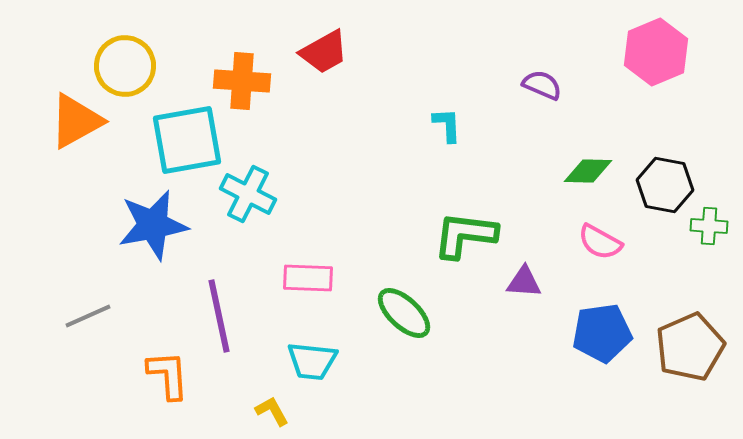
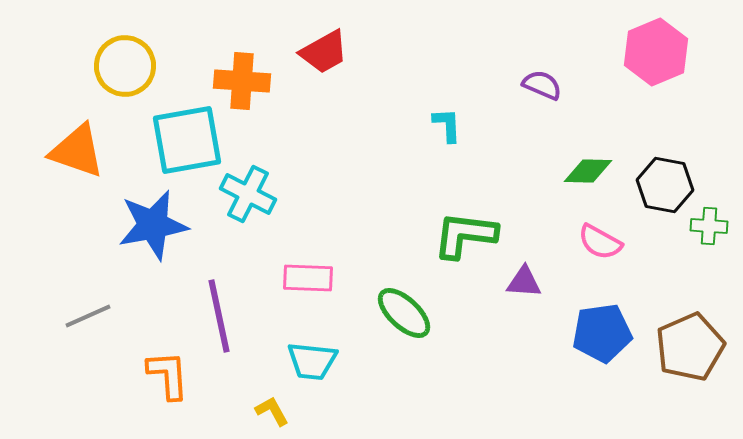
orange triangle: moved 1 px right, 30 px down; rotated 48 degrees clockwise
